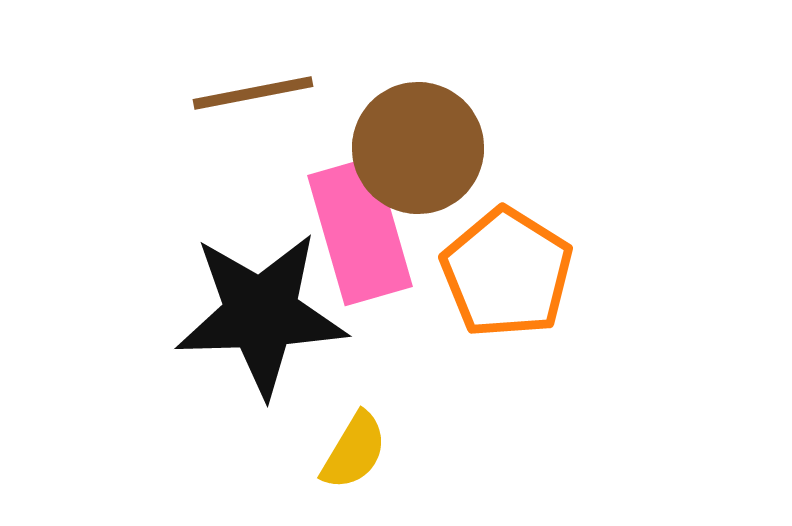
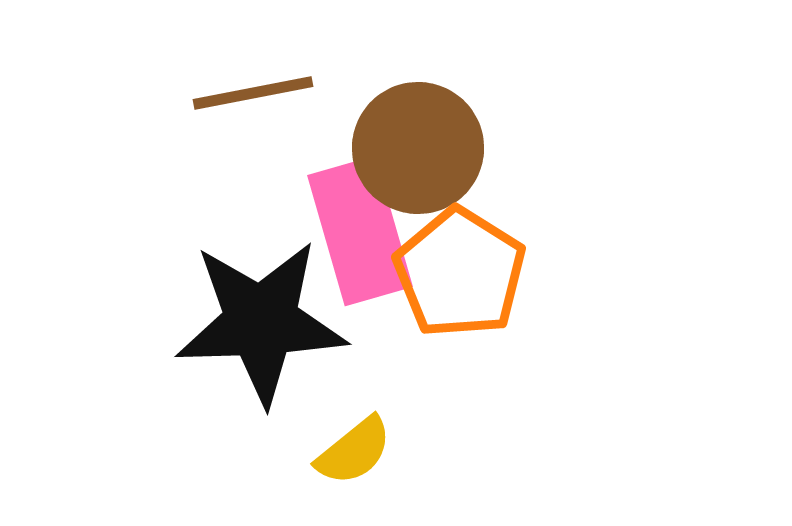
orange pentagon: moved 47 px left
black star: moved 8 px down
yellow semicircle: rotated 20 degrees clockwise
